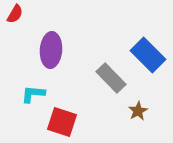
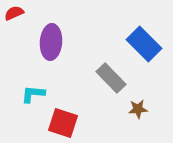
red semicircle: moved 1 px left, 1 px up; rotated 144 degrees counterclockwise
purple ellipse: moved 8 px up
blue rectangle: moved 4 px left, 11 px up
brown star: moved 2 px up; rotated 24 degrees clockwise
red square: moved 1 px right, 1 px down
